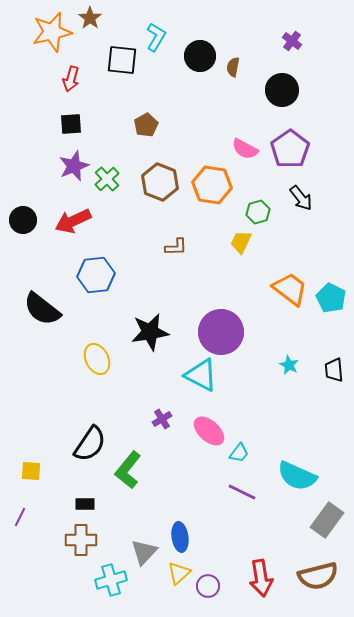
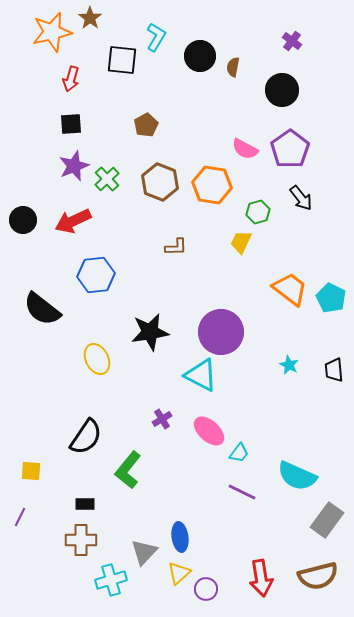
black semicircle at (90, 444): moved 4 px left, 7 px up
purple circle at (208, 586): moved 2 px left, 3 px down
